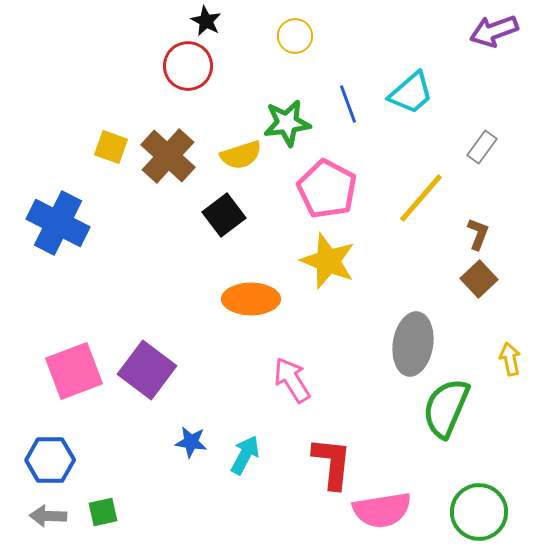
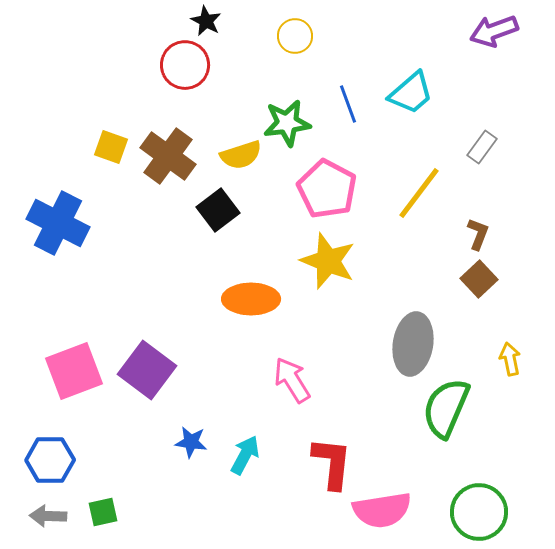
red circle: moved 3 px left, 1 px up
brown cross: rotated 6 degrees counterclockwise
yellow line: moved 2 px left, 5 px up; rotated 4 degrees counterclockwise
black square: moved 6 px left, 5 px up
